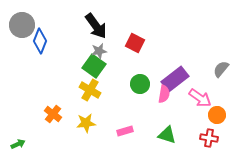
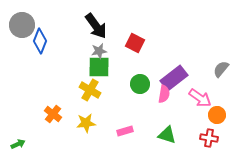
green square: moved 5 px right, 1 px down; rotated 35 degrees counterclockwise
purple rectangle: moved 1 px left, 1 px up
